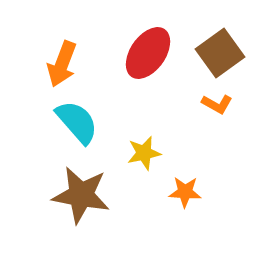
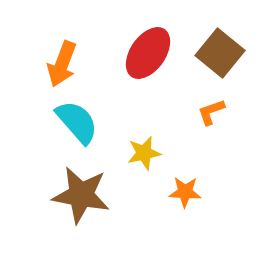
brown square: rotated 15 degrees counterclockwise
orange L-shape: moved 6 px left, 8 px down; rotated 132 degrees clockwise
